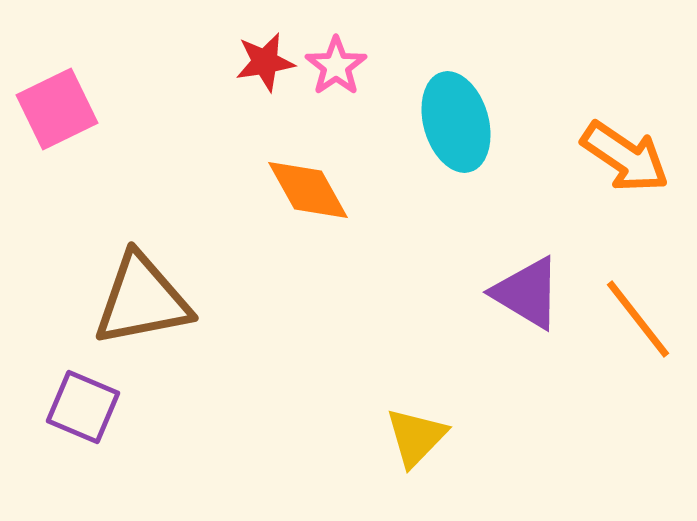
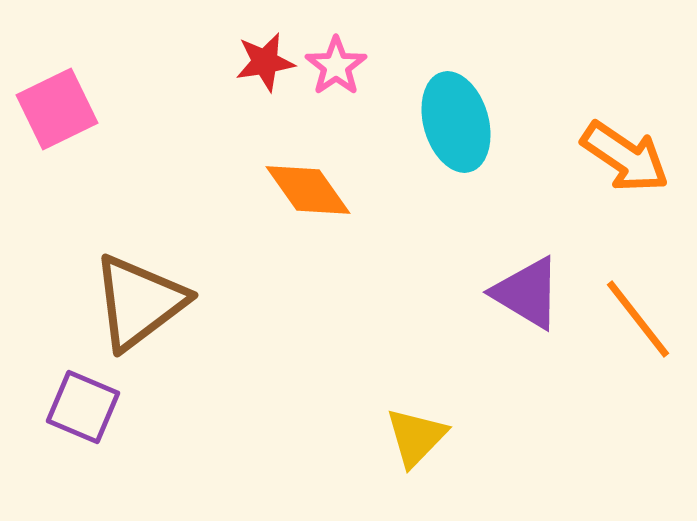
orange diamond: rotated 6 degrees counterclockwise
brown triangle: moved 3 px left, 2 px down; rotated 26 degrees counterclockwise
